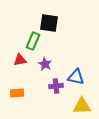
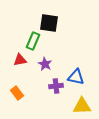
orange rectangle: rotated 56 degrees clockwise
